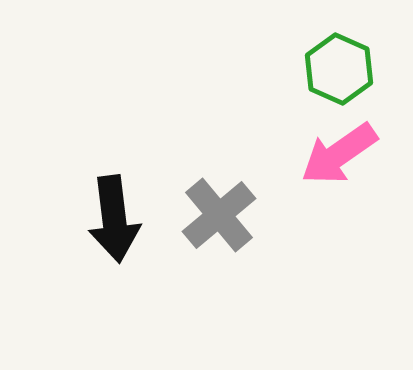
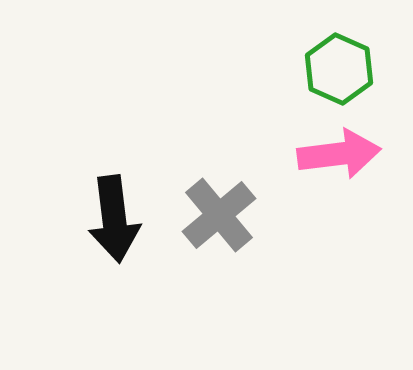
pink arrow: rotated 152 degrees counterclockwise
